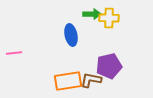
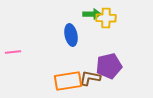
yellow cross: moved 3 px left
pink line: moved 1 px left, 1 px up
brown L-shape: moved 1 px left, 2 px up
